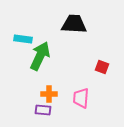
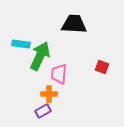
cyan rectangle: moved 2 px left, 5 px down
pink trapezoid: moved 22 px left, 24 px up
purple rectangle: moved 1 px down; rotated 35 degrees counterclockwise
